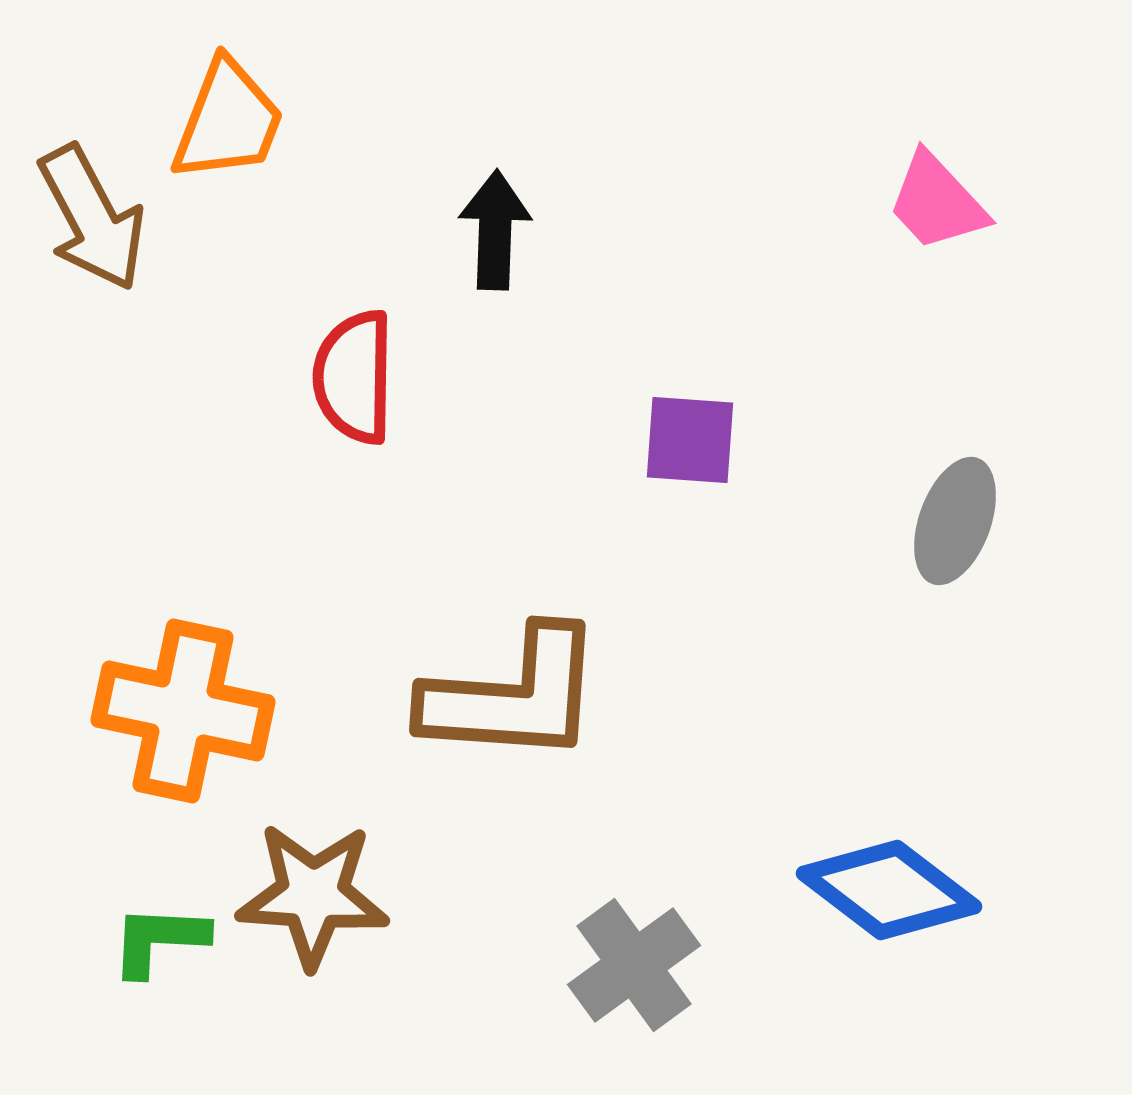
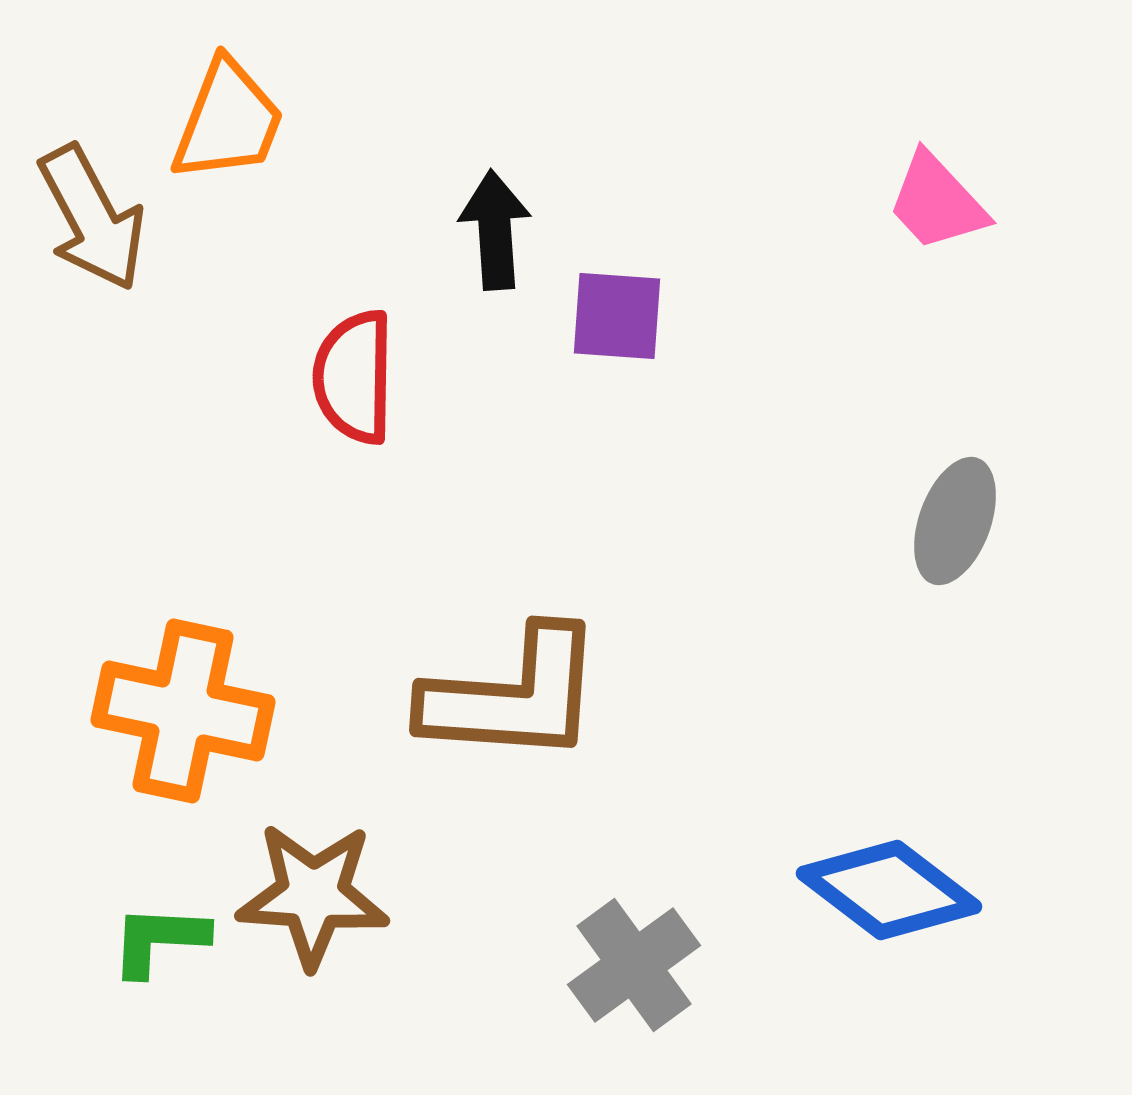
black arrow: rotated 6 degrees counterclockwise
purple square: moved 73 px left, 124 px up
